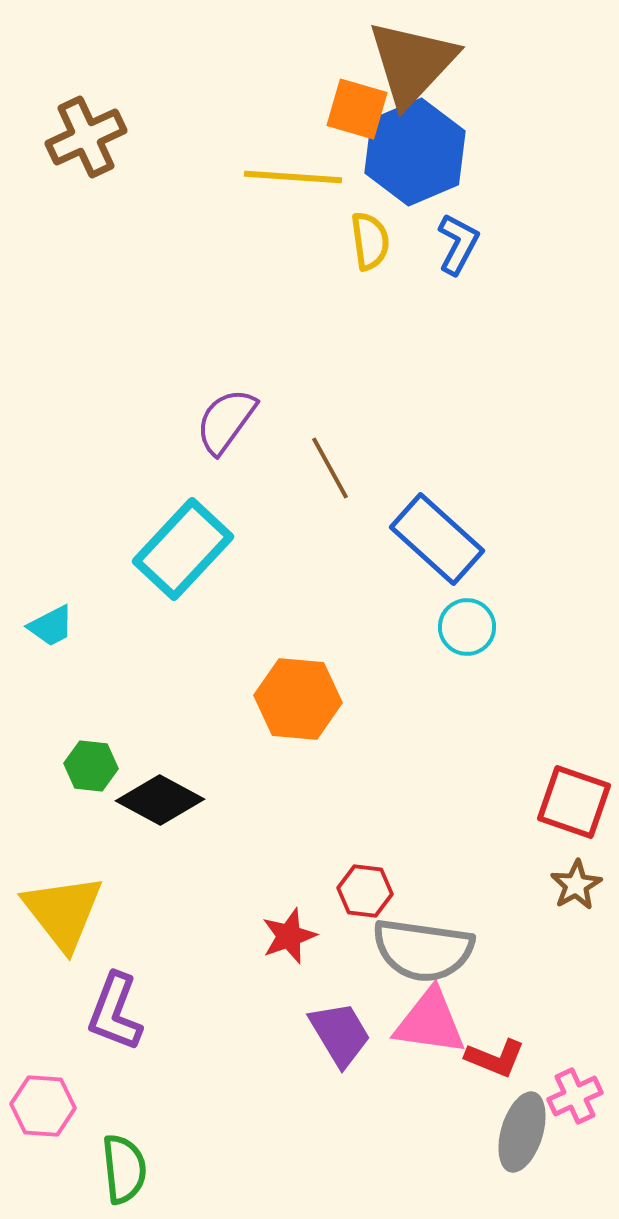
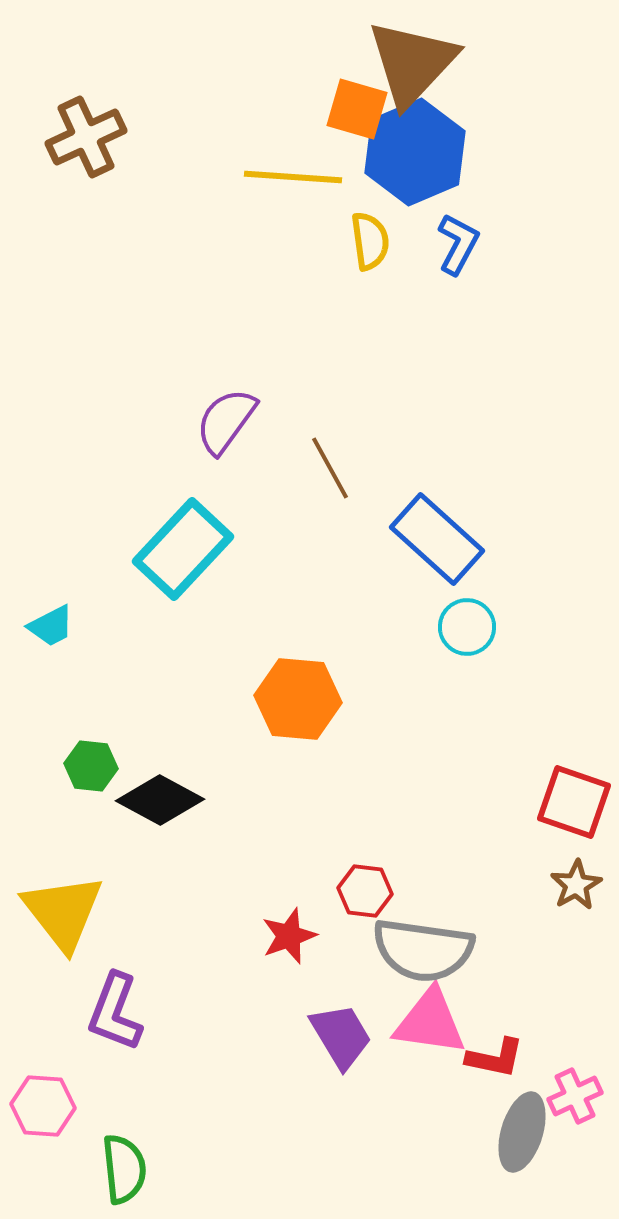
purple trapezoid: moved 1 px right, 2 px down
red L-shape: rotated 10 degrees counterclockwise
